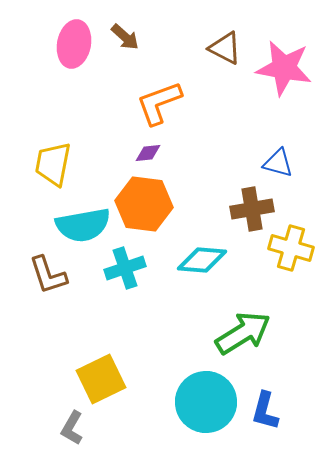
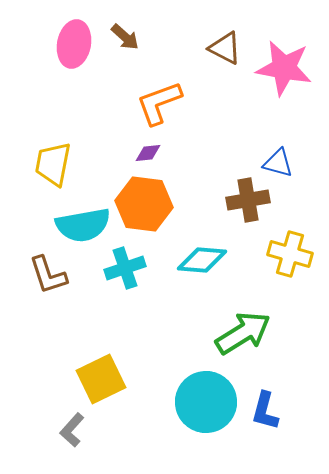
brown cross: moved 4 px left, 9 px up
yellow cross: moved 1 px left, 6 px down
gray L-shape: moved 2 px down; rotated 12 degrees clockwise
